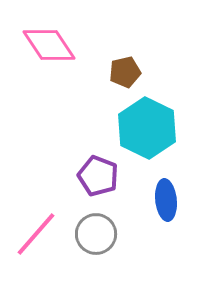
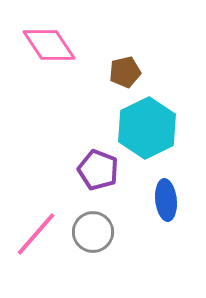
cyan hexagon: rotated 8 degrees clockwise
purple pentagon: moved 6 px up
gray circle: moved 3 px left, 2 px up
